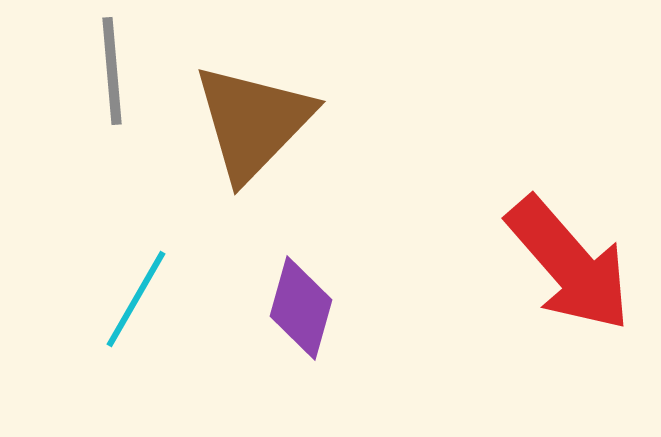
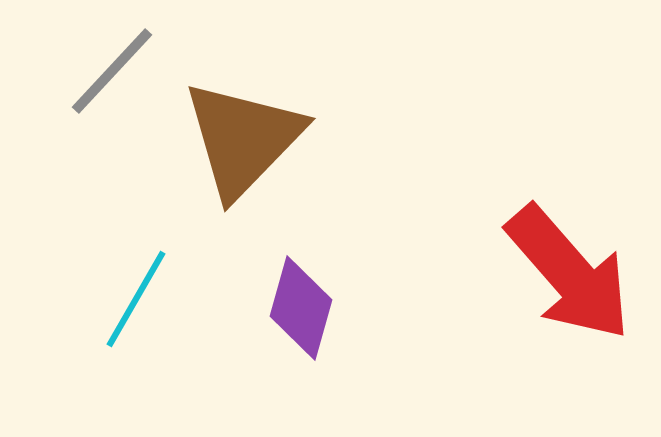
gray line: rotated 48 degrees clockwise
brown triangle: moved 10 px left, 17 px down
red arrow: moved 9 px down
